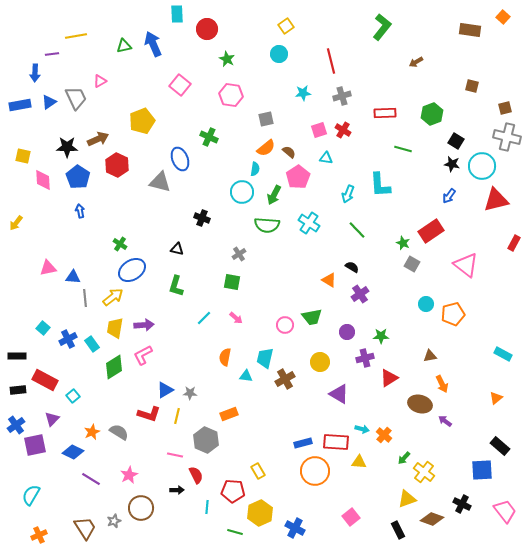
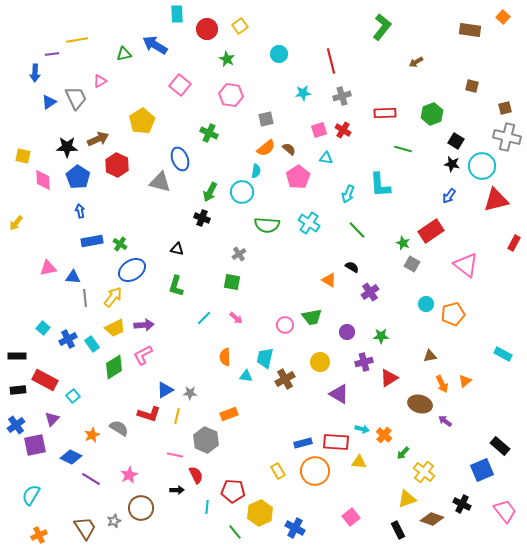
yellow square at (286, 26): moved 46 px left
yellow line at (76, 36): moved 1 px right, 4 px down
blue arrow at (153, 44): moved 2 px right, 1 px down; rotated 35 degrees counterclockwise
green triangle at (124, 46): moved 8 px down
blue rectangle at (20, 105): moved 72 px right, 136 px down
yellow pentagon at (142, 121): rotated 10 degrees counterclockwise
green cross at (209, 137): moved 4 px up
brown semicircle at (289, 152): moved 3 px up
cyan semicircle at (255, 169): moved 1 px right, 2 px down
green arrow at (274, 195): moved 64 px left, 3 px up
purple cross at (360, 294): moved 10 px right, 2 px up
yellow arrow at (113, 297): rotated 15 degrees counterclockwise
yellow trapezoid at (115, 328): rotated 125 degrees counterclockwise
orange semicircle at (225, 357): rotated 12 degrees counterclockwise
purple cross at (365, 358): moved 1 px left, 4 px down
orange triangle at (496, 398): moved 31 px left, 17 px up
orange star at (92, 432): moved 3 px down
gray semicircle at (119, 432): moved 4 px up
blue diamond at (73, 452): moved 2 px left, 5 px down
green arrow at (404, 458): moved 1 px left, 5 px up
blue square at (482, 470): rotated 20 degrees counterclockwise
yellow rectangle at (258, 471): moved 20 px right
green line at (235, 532): rotated 35 degrees clockwise
